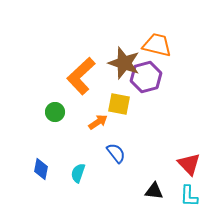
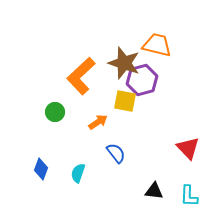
purple hexagon: moved 4 px left, 3 px down
yellow square: moved 6 px right, 3 px up
red triangle: moved 1 px left, 16 px up
blue diamond: rotated 10 degrees clockwise
